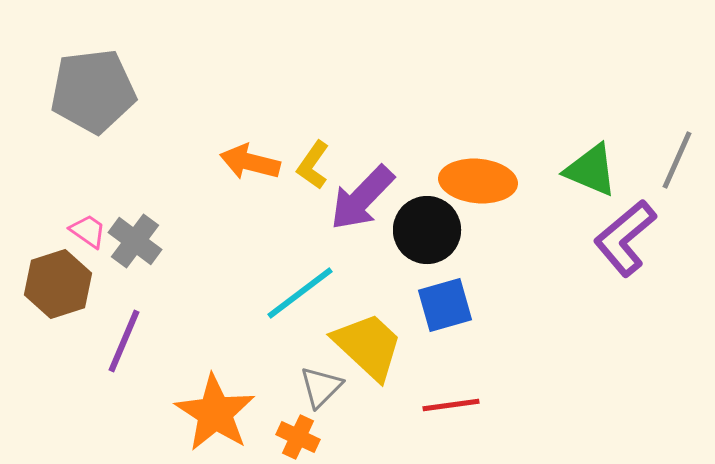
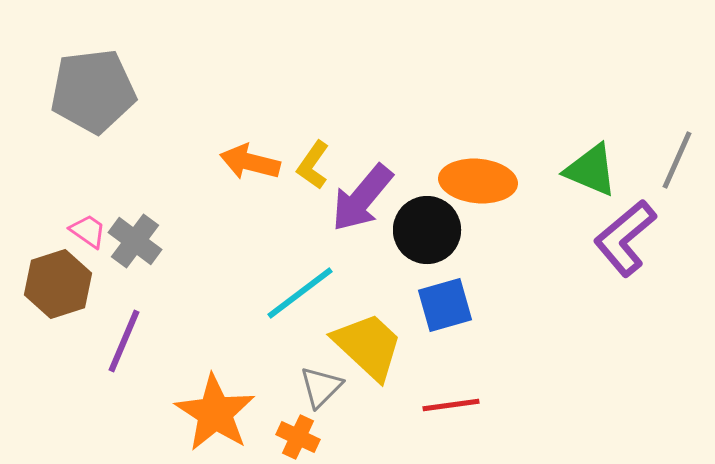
purple arrow: rotated 4 degrees counterclockwise
